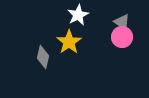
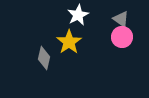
gray triangle: moved 1 px left, 3 px up
gray diamond: moved 1 px right, 1 px down
